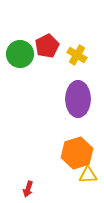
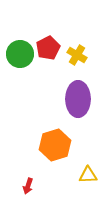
red pentagon: moved 1 px right, 2 px down
orange hexagon: moved 22 px left, 8 px up
red arrow: moved 3 px up
